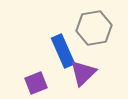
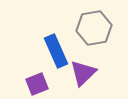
blue rectangle: moved 7 px left
purple square: moved 1 px right, 1 px down
